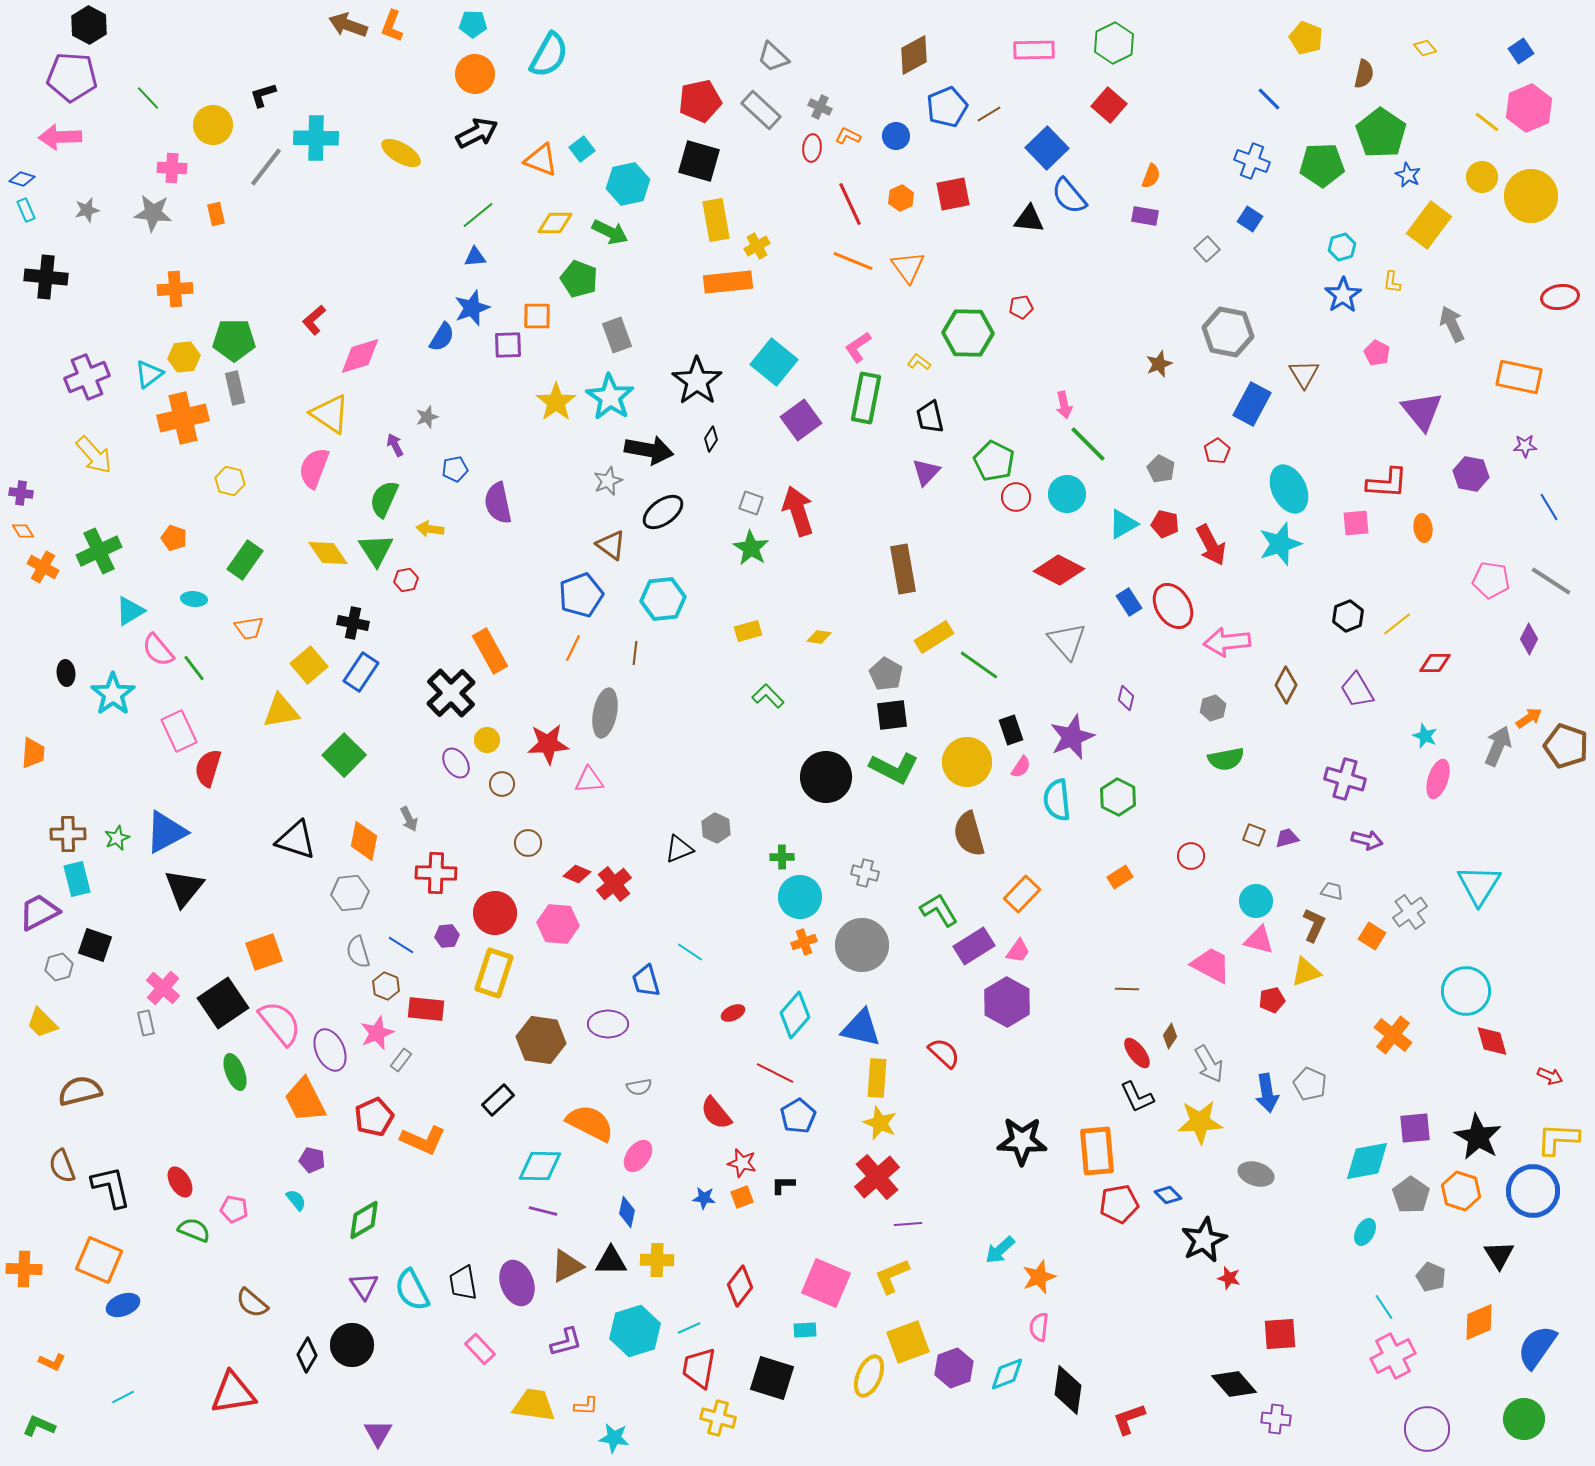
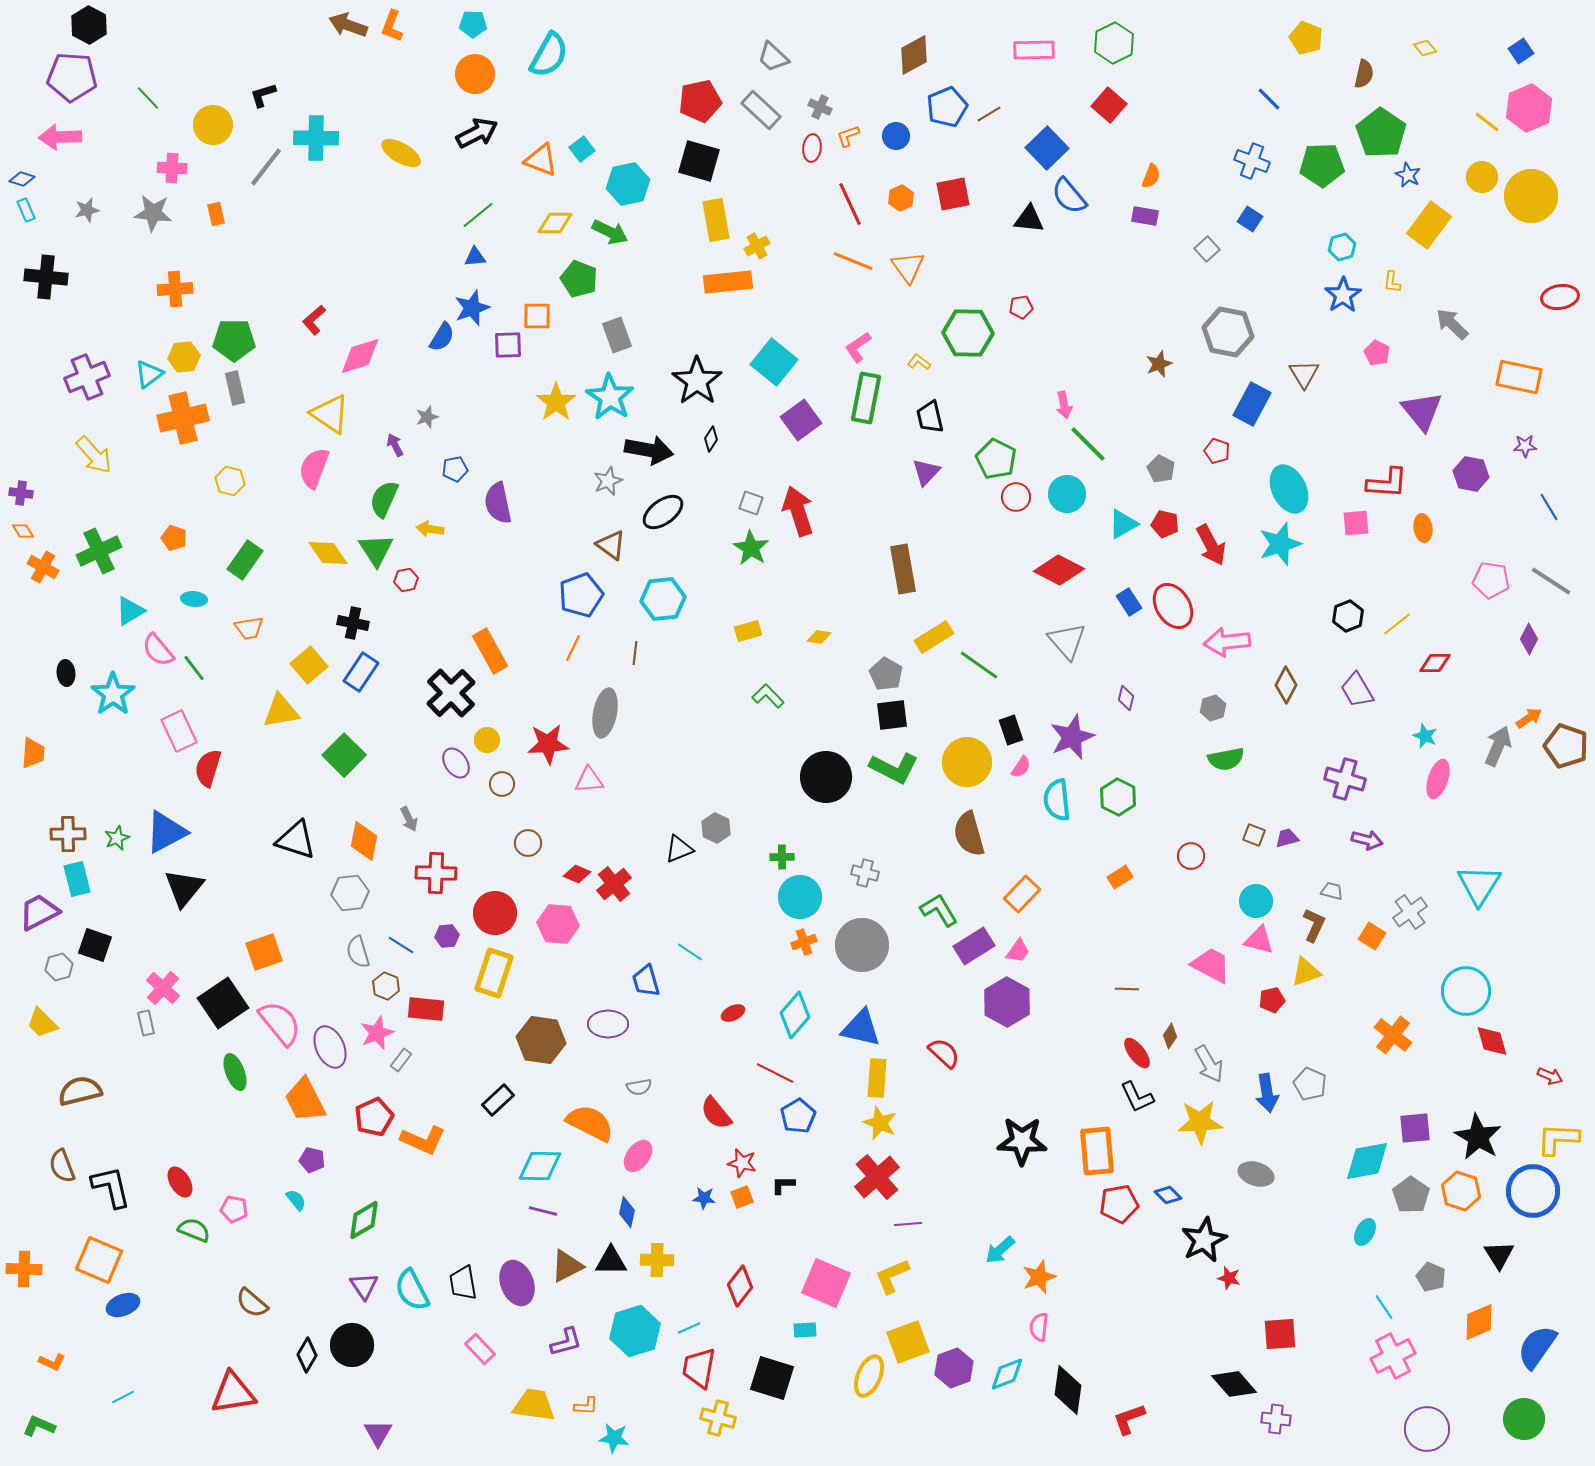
orange L-shape at (848, 136): rotated 45 degrees counterclockwise
gray arrow at (1452, 324): rotated 21 degrees counterclockwise
red pentagon at (1217, 451): rotated 20 degrees counterclockwise
green pentagon at (994, 461): moved 2 px right, 2 px up
purple ellipse at (330, 1050): moved 3 px up
